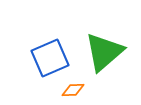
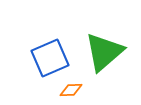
orange diamond: moved 2 px left
